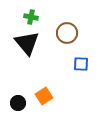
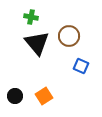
brown circle: moved 2 px right, 3 px down
black triangle: moved 10 px right
blue square: moved 2 px down; rotated 21 degrees clockwise
black circle: moved 3 px left, 7 px up
